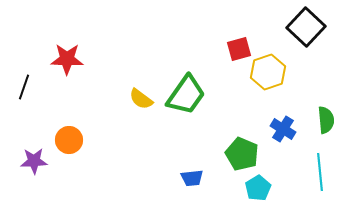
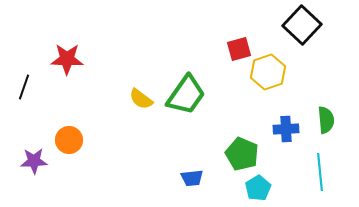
black square: moved 4 px left, 2 px up
blue cross: moved 3 px right; rotated 35 degrees counterclockwise
